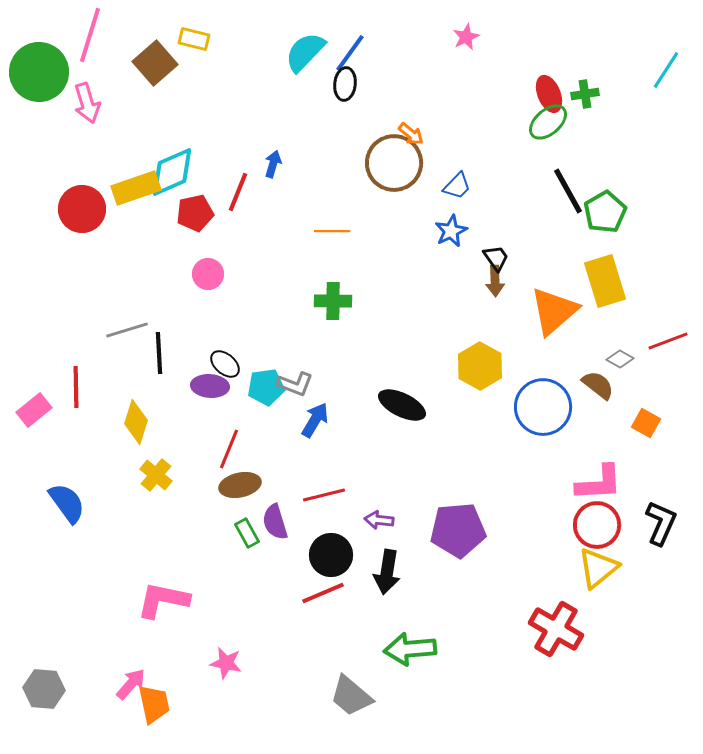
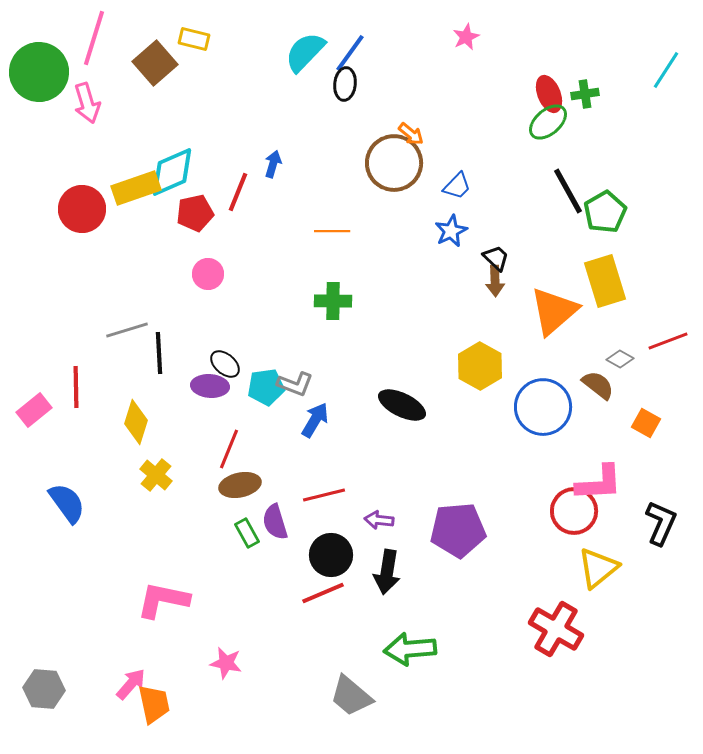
pink line at (90, 35): moved 4 px right, 3 px down
black trapezoid at (496, 258): rotated 12 degrees counterclockwise
red circle at (597, 525): moved 23 px left, 14 px up
